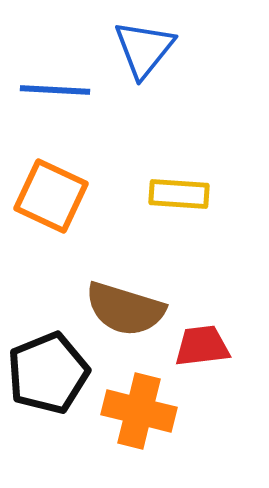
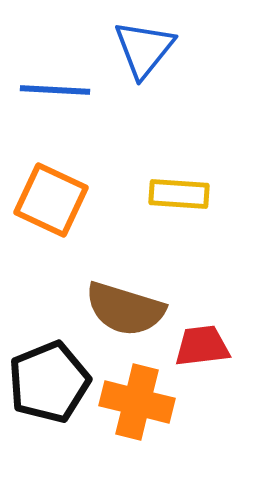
orange square: moved 4 px down
black pentagon: moved 1 px right, 9 px down
orange cross: moved 2 px left, 9 px up
